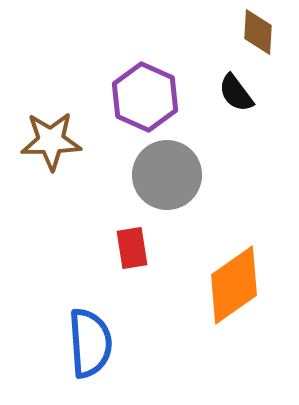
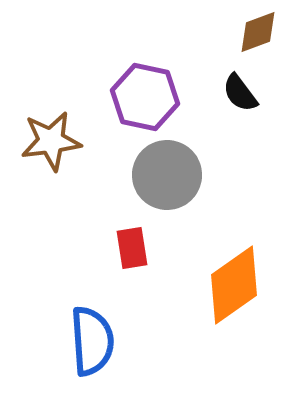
brown diamond: rotated 66 degrees clockwise
black semicircle: moved 4 px right
purple hexagon: rotated 12 degrees counterclockwise
brown star: rotated 6 degrees counterclockwise
blue semicircle: moved 2 px right, 2 px up
